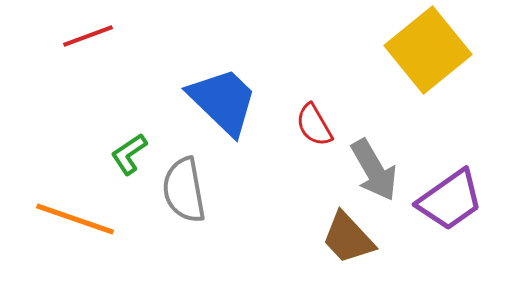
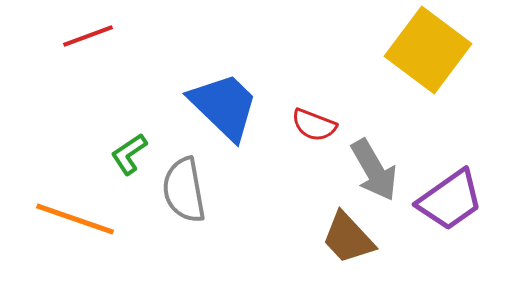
yellow square: rotated 14 degrees counterclockwise
blue trapezoid: moved 1 px right, 5 px down
red semicircle: rotated 39 degrees counterclockwise
